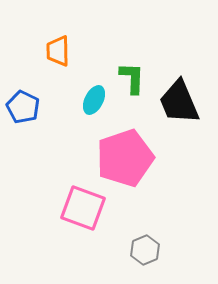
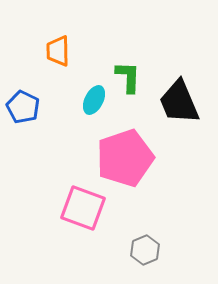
green L-shape: moved 4 px left, 1 px up
